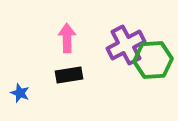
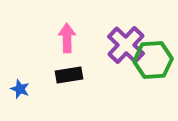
purple cross: rotated 18 degrees counterclockwise
blue star: moved 4 px up
